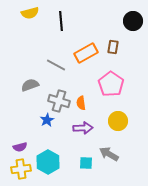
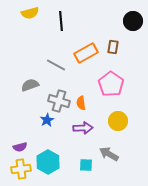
cyan square: moved 2 px down
